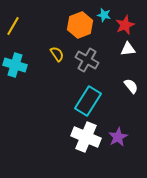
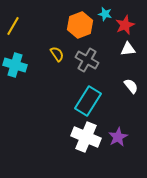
cyan star: moved 1 px right, 1 px up
